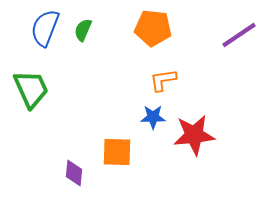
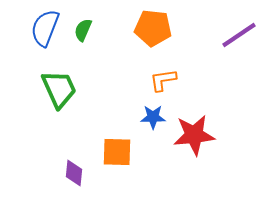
green trapezoid: moved 28 px right
